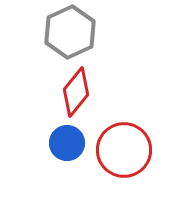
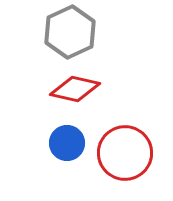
red diamond: moved 1 px left, 3 px up; rotated 63 degrees clockwise
red circle: moved 1 px right, 3 px down
